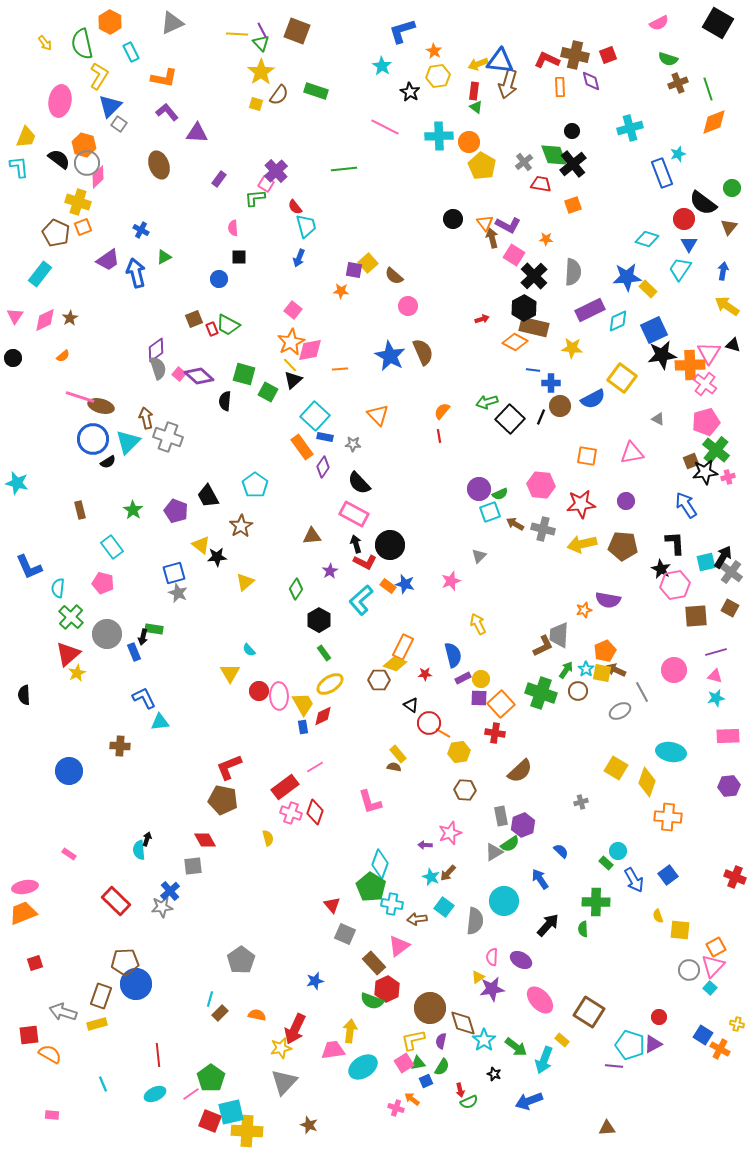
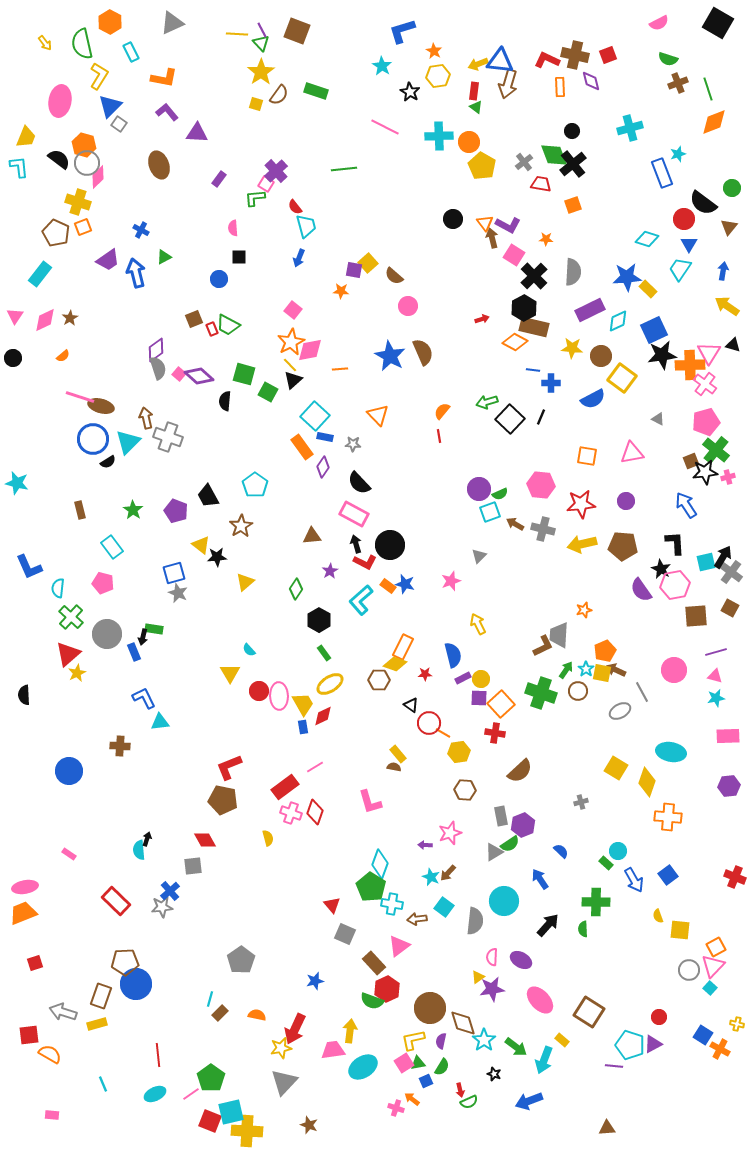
brown circle at (560, 406): moved 41 px right, 50 px up
purple semicircle at (608, 600): moved 33 px right, 10 px up; rotated 45 degrees clockwise
